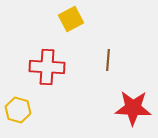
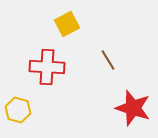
yellow square: moved 4 px left, 5 px down
brown line: rotated 35 degrees counterclockwise
red star: rotated 15 degrees clockwise
